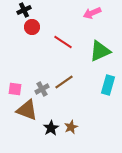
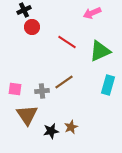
red line: moved 4 px right
gray cross: moved 2 px down; rotated 24 degrees clockwise
brown triangle: moved 5 px down; rotated 35 degrees clockwise
black star: moved 3 px down; rotated 21 degrees clockwise
